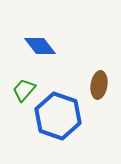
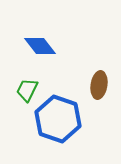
green trapezoid: moved 3 px right; rotated 15 degrees counterclockwise
blue hexagon: moved 3 px down
